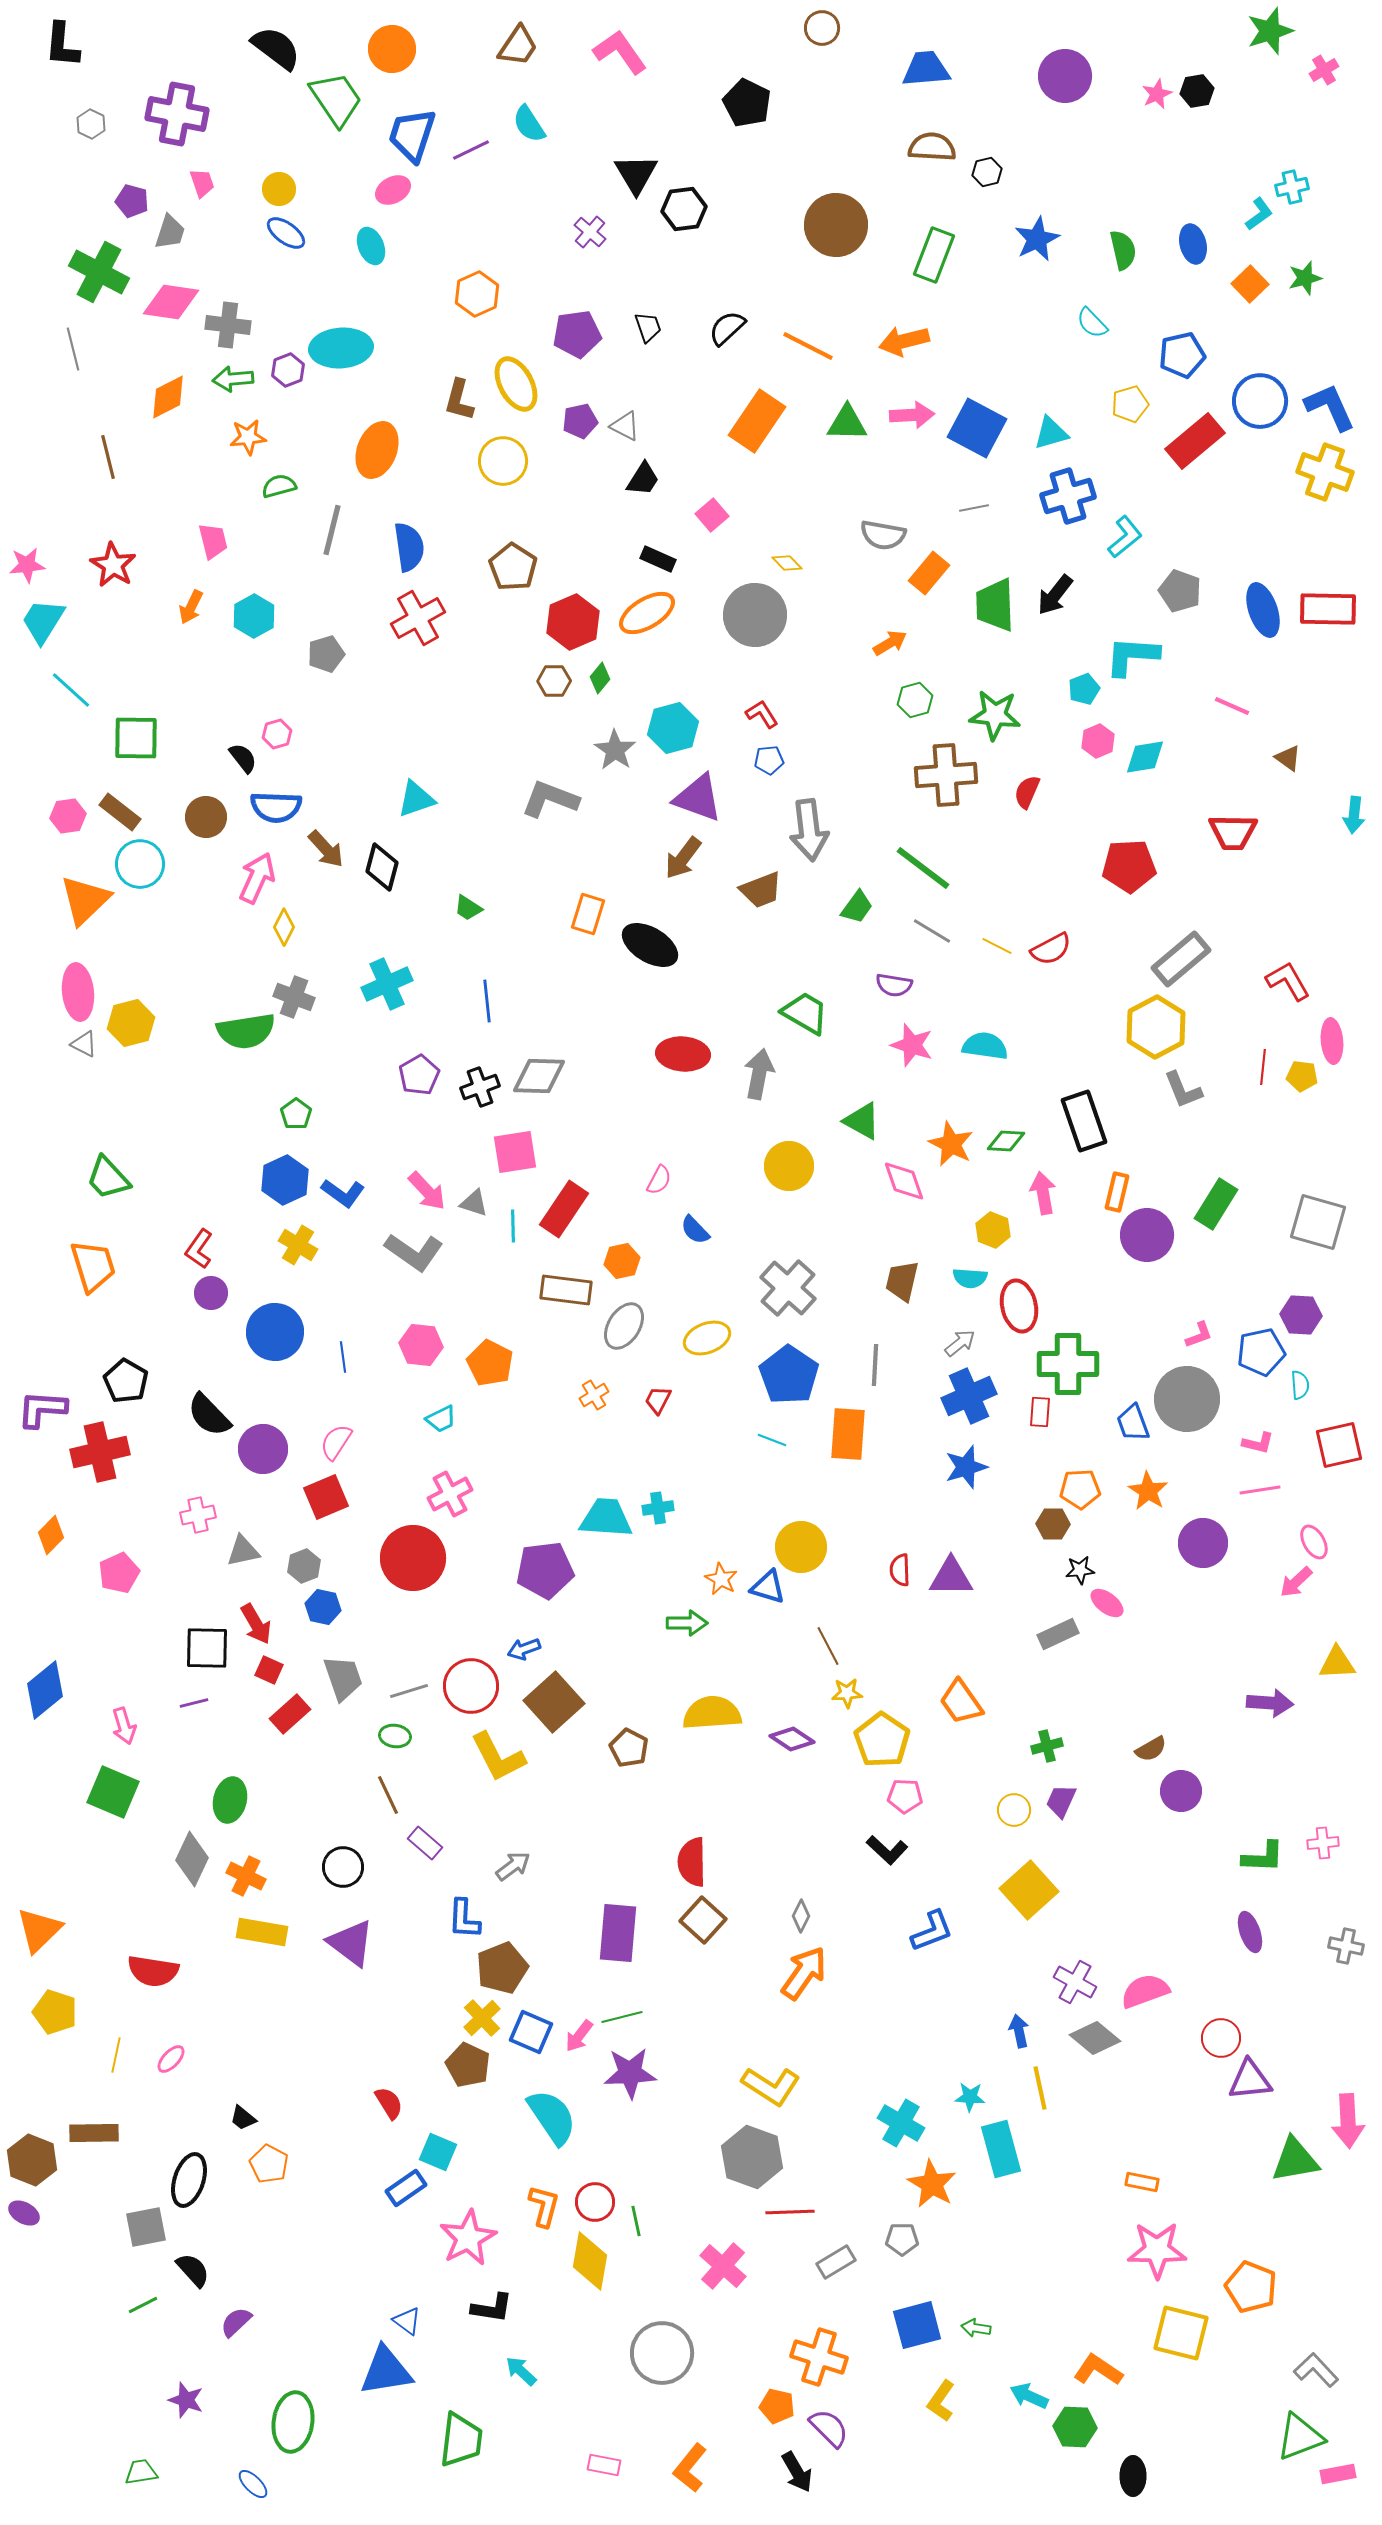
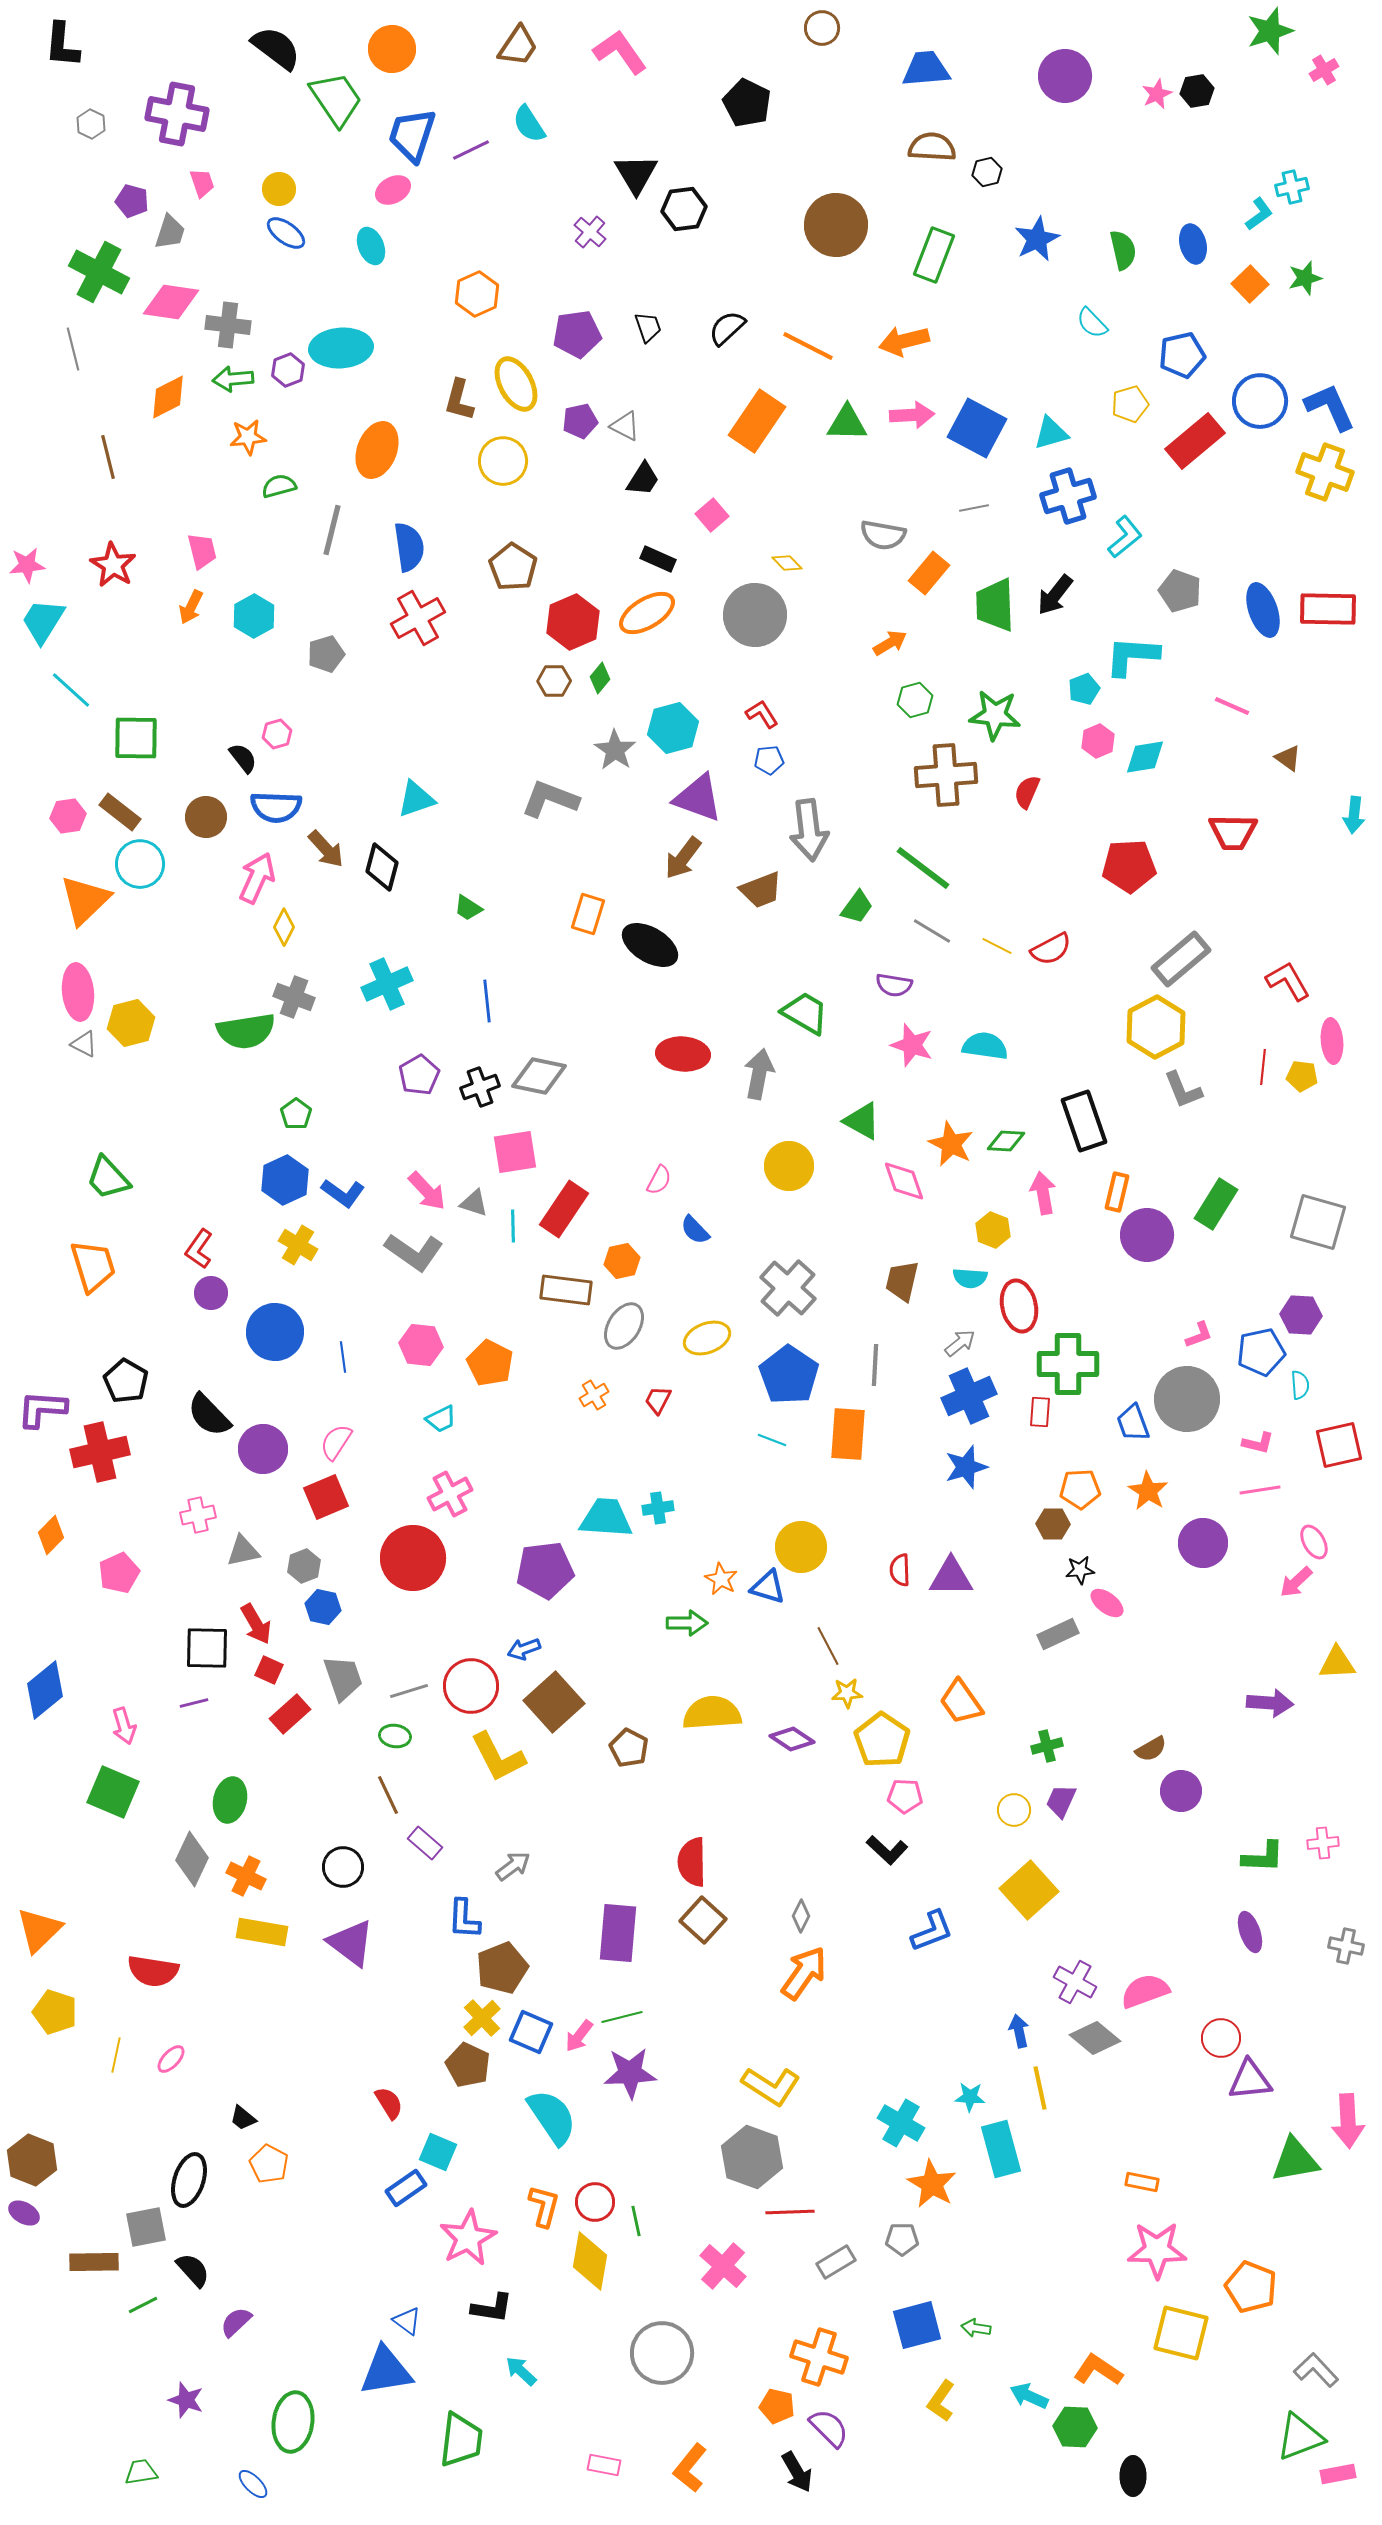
pink trapezoid at (213, 541): moved 11 px left, 10 px down
gray diamond at (539, 1076): rotated 10 degrees clockwise
brown rectangle at (94, 2133): moved 129 px down
